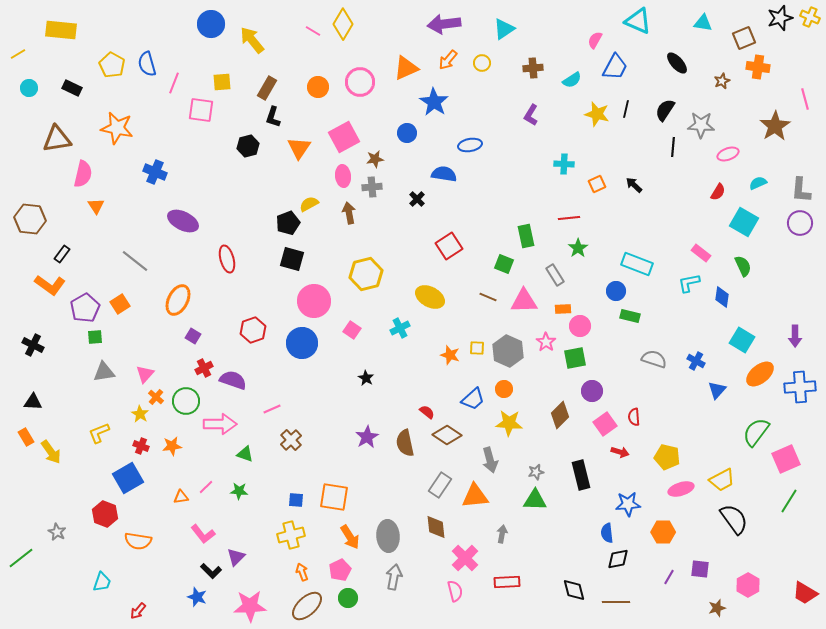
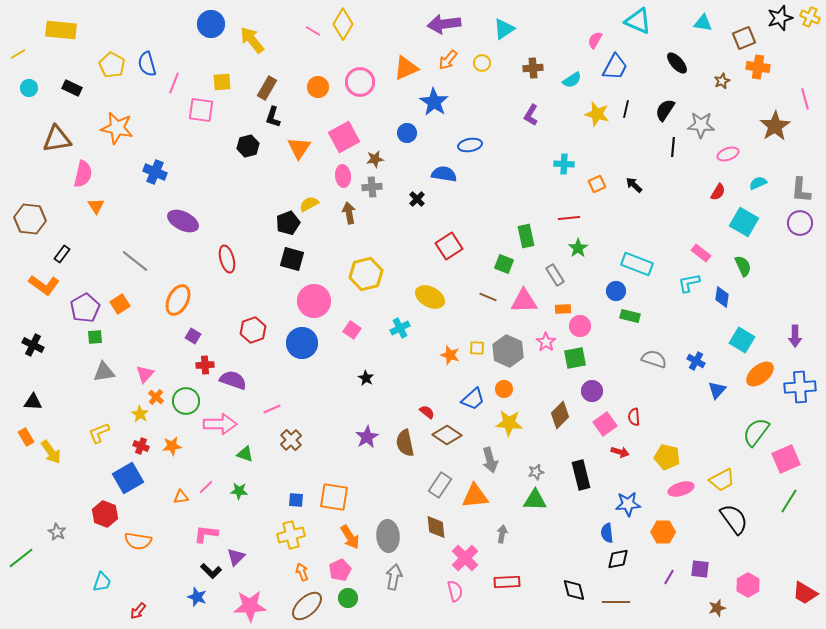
orange L-shape at (50, 285): moved 6 px left
red cross at (204, 368): moved 1 px right, 3 px up; rotated 24 degrees clockwise
pink L-shape at (203, 534): moved 3 px right; rotated 135 degrees clockwise
